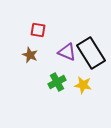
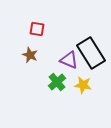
red square: moved 1 px left, 1 px up
purple triangle: moved 2 px right, 8 px down
green cross: rotated 12 degrees counterclockwise
